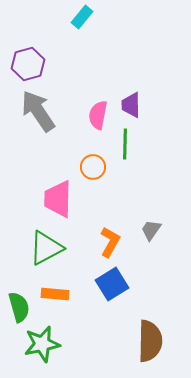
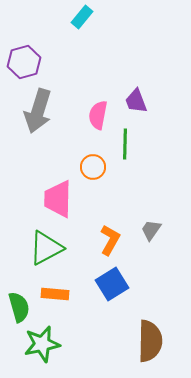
purple hexagon: moved 4 px left, 2 px up
purple trapezoid: moved 5 px right, 4 px up; rotated 20 degrees counterclockwise
gray arrow: rotated 129 degrees counterclockwise
orange L-shape: moved 2 px up
